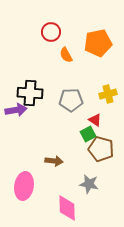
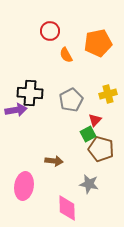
red circle: moved 1 px left, 1 px up
gray pentagon: rotated 25 degrees counterclockwise
red triangle: rotated 40 degrees clockwise
